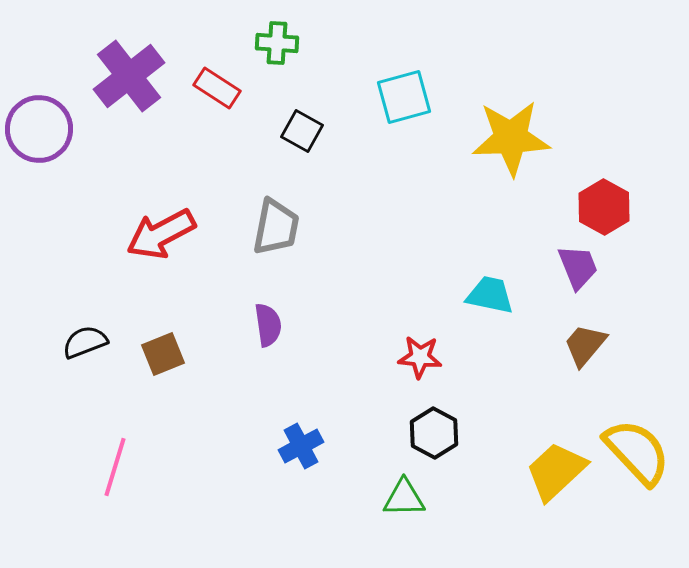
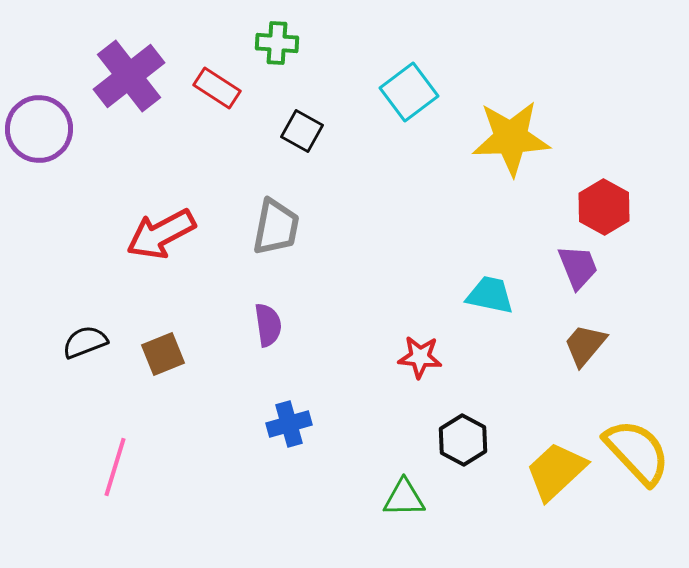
cyan square: moved 5 px right, 5 px up; rotated 22 degrees counterclockwise
black hexagon: moved 29 px right, 7 px down
blue cross: moved 12 px left, 22 px up; rotated 12 degrees clockwise
